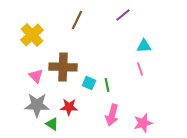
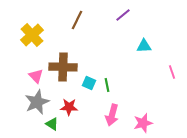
pink line: moved 32 px right, 3 px down
gray star: moved 3 px up; rotated 25 degrees counterclockwise
